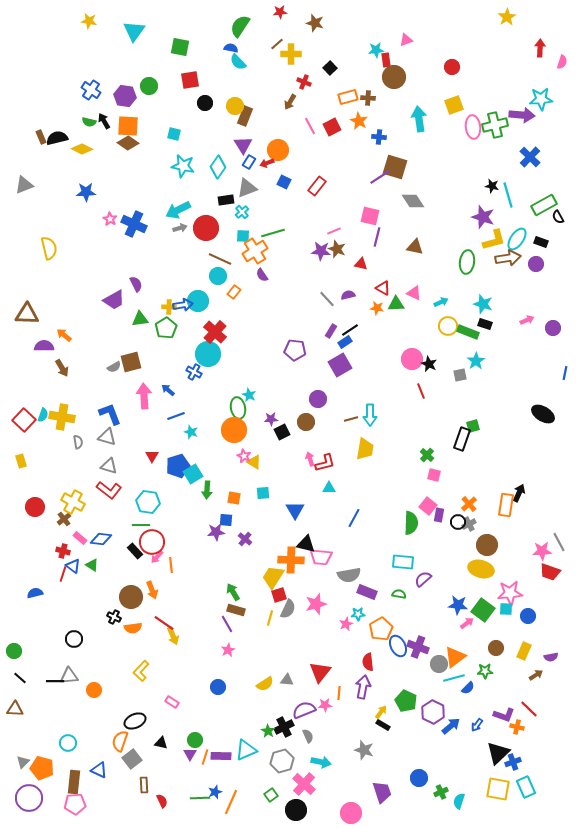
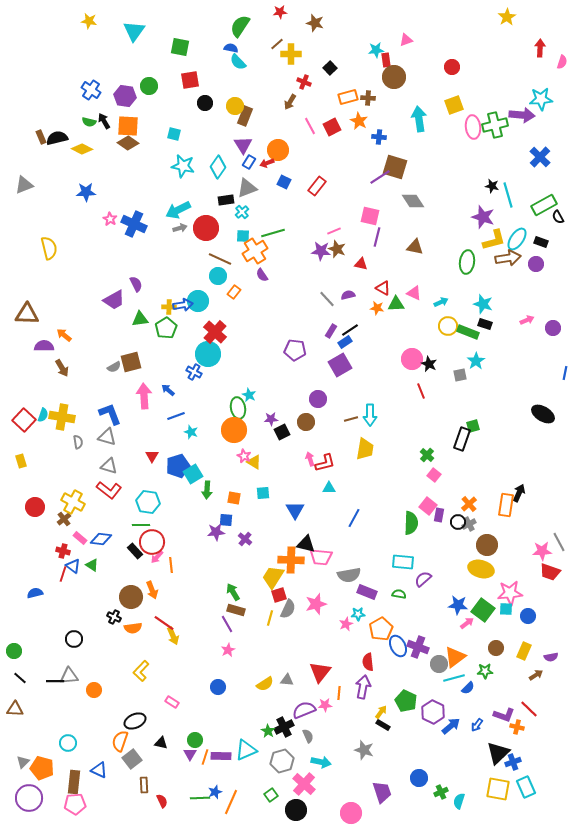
blue cross at (530, 157): moved 10 px right
pink square at (434, 475): rotated 24 degrees clockwise
